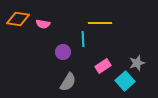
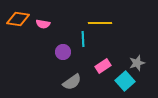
gray semicircle: moved 4 px right; rotated 24 degrees clockwise
